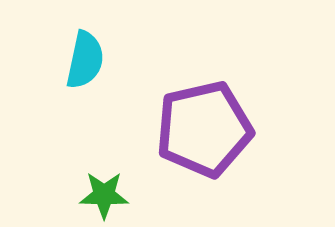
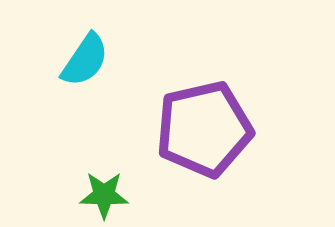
cyan semicircle: rotated 22 degrees clockwise
